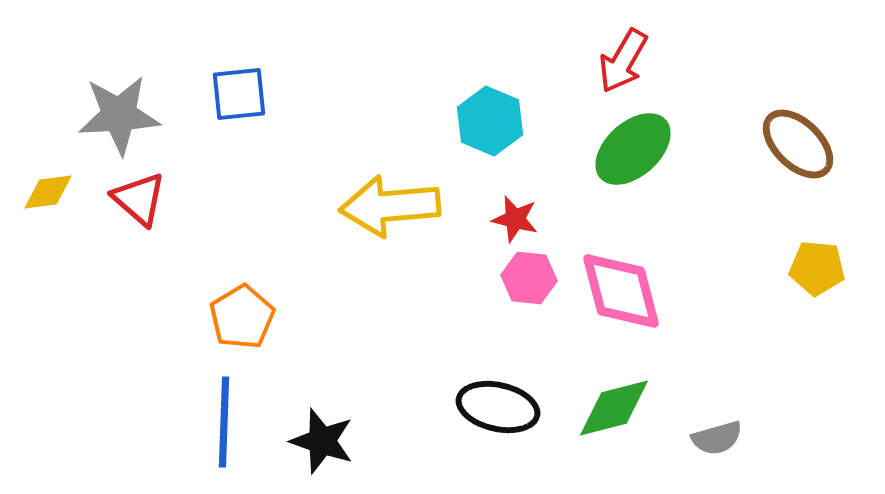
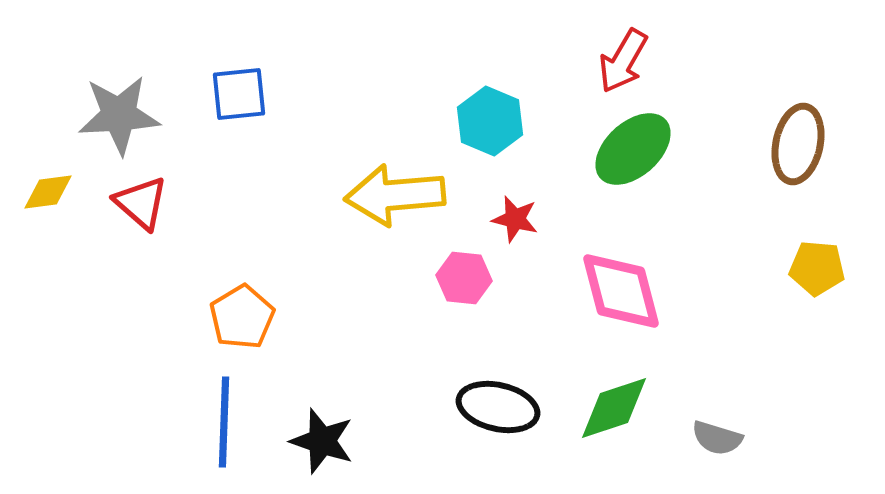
brown ellipse: rotated 58 degrees clockwise
red triangle: moved 2 px right, 4 px down
yellow arrow: moved 5 px right, 11 px up
pink hexagon: moved 65 px left
green diamond: rotated 4 degrees counterclockwise
gray semicircle: rotated 33 degrees clockwise
